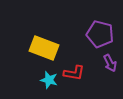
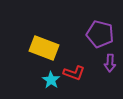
purple arrow: rotated 30 degrees clockwise
red L-shape: rotated 10 degrees clockwise
cyan star: moved 2 px right; rotated 18 degrees clockwise
